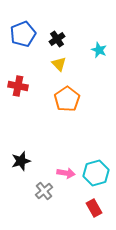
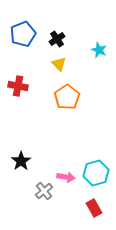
orange pentagon: moved 2 px up
black star: rotated 18 degrees counterclockwise
pink arrow: moved 4 px down
